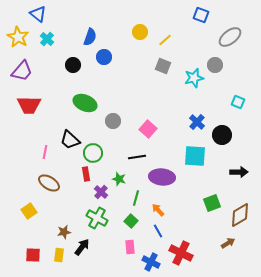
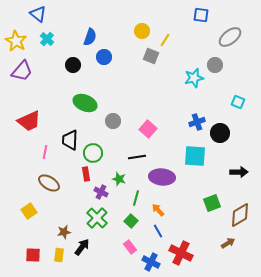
blue square at (201, 15): rotated 14 degrees counterclockwise
yellow circle at (140, 32): moved 2 px right, 1 px up
yellow star at (18, 37): moved 2 px left, 4 px down
yellow line at (165, 40): rotated 16 degrees counterclockwise
gray square at (163, 66): moved 12 px left, 10 px up
red trapezoid at (29, 105): moved 16 px down; rotated 25 degrees counterclockwise
blue cross at (197, 122): rotated 28 degrees clockwise
black circle at (222, 135): moved 2 px left, 2 px up
black trapezoid at (70, 140): rotated 50 degrees clockwise
purple cross at (101, 192): rotated 16 degrees counterclockwise
green cross at (97, 218): rotated 15 degrees clockwise
pink rectangle at (130, 247): rotated 32 degrees counterclockwise
